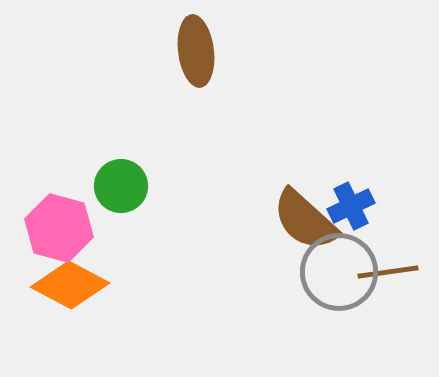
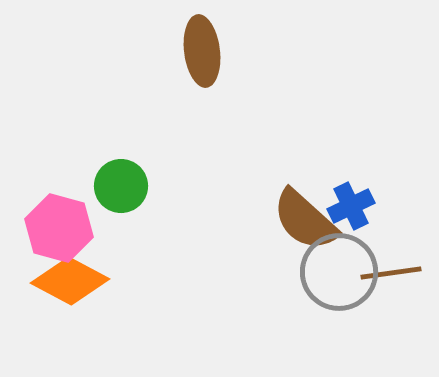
brown ellipse: moved 6 px right
brown line: moved 3 px right, 1 px down
orange diamond: moved 4 px up
